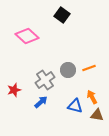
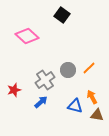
orange line: rotated 24 degrees counterclockwise
